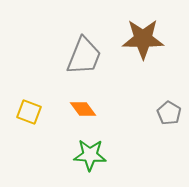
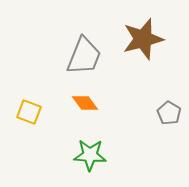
brown star: rotated 15 degrees counterclockwise
orange diamond: moved 2 px right, 6 px up
